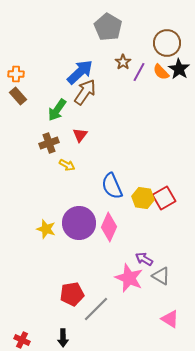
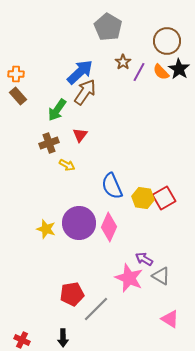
brown circle: moved 2 px up
